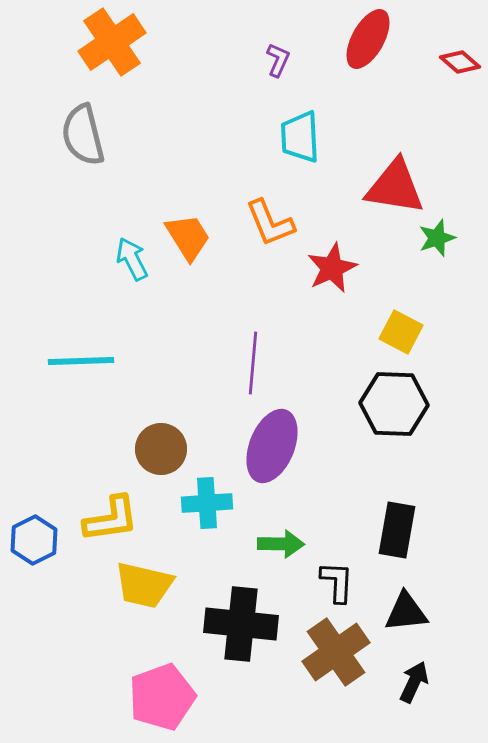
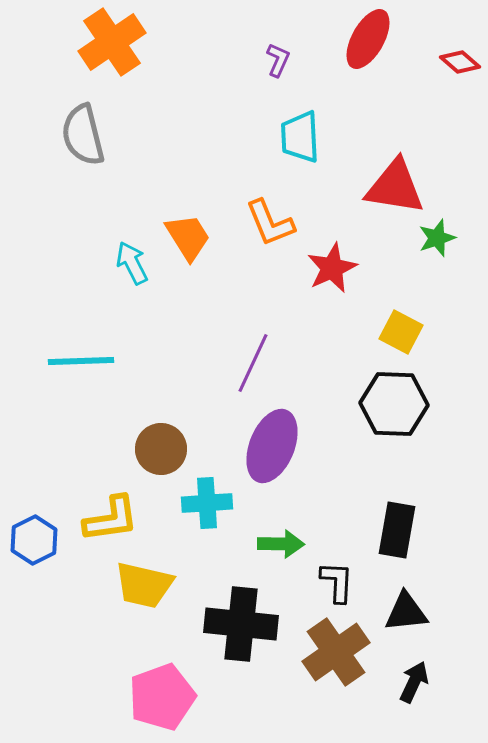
cyan arrow: moved 4 px down
purple line: rotated 20 degrees clockwise
